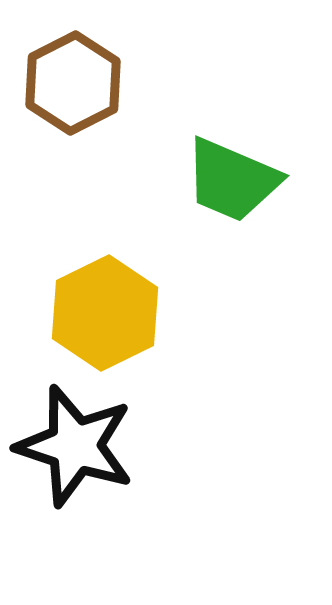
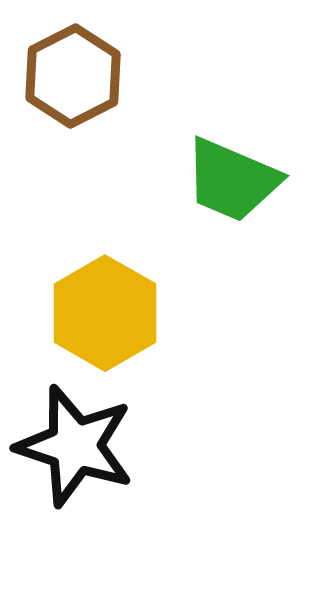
brown hexagon: moved 7 px up
yellow hexagon: rotated 4 degrees counterclockwise
